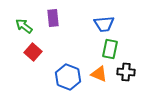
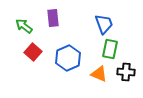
blue trapezoid: rotated 105 degrees counterclockwise
blue hexagon: moved 19 px up; rotated 15 degrees clockwise
